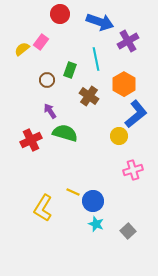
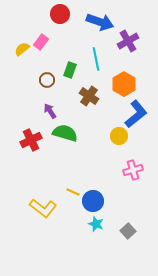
yellow L-shape: rotated 84 degrees counterclockwise
